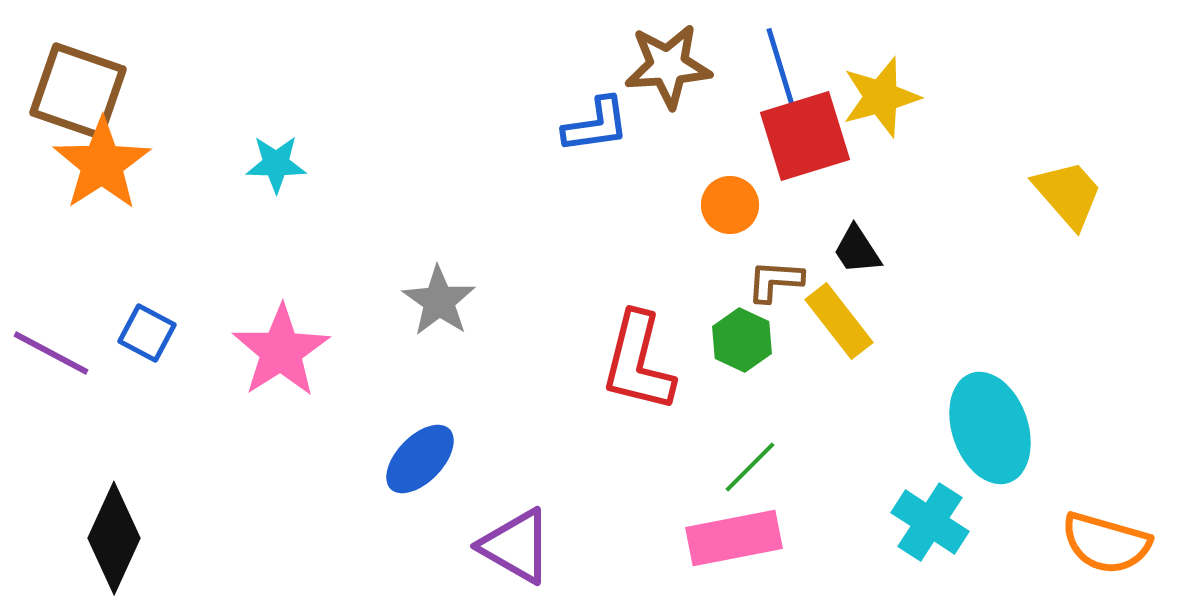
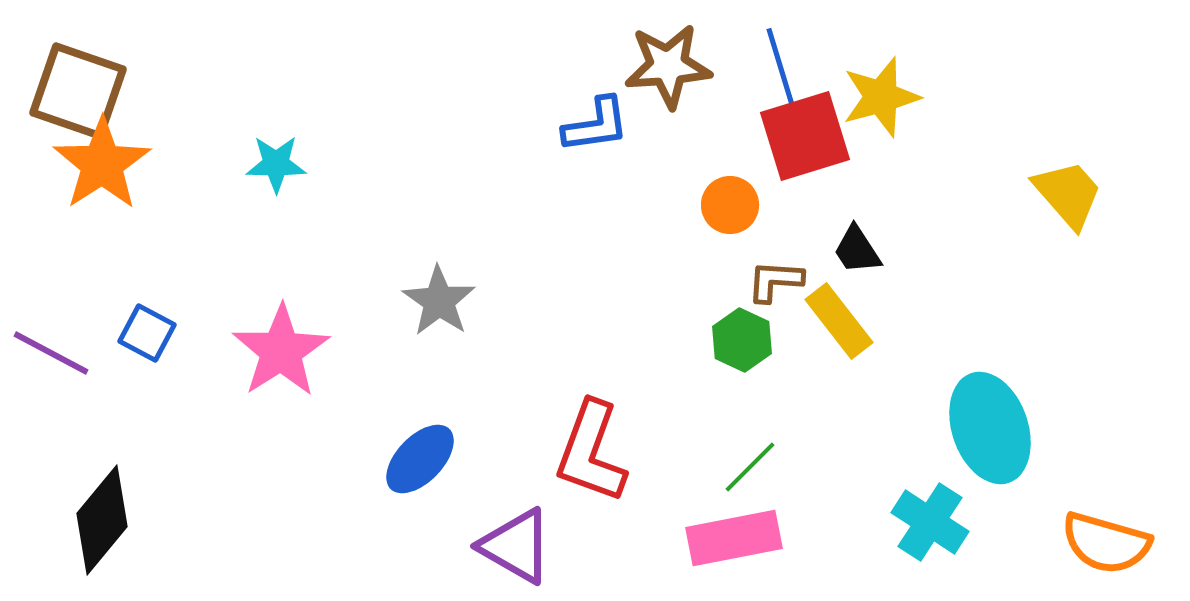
red L-shape: moved 47 px left, 90 px down; rotated 6 degrees clockwise
black diamond: moved 12 px left, 18 px up; rotated 15 degrees clockwise
